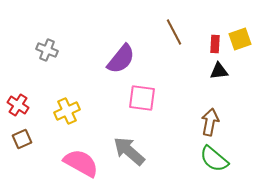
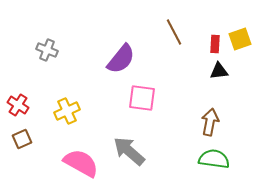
green semicircle: rotated 148 degrees clockwise
